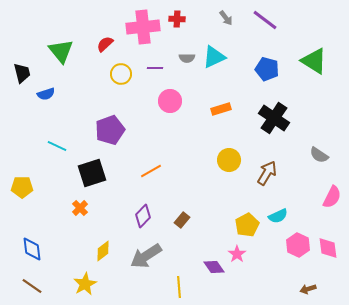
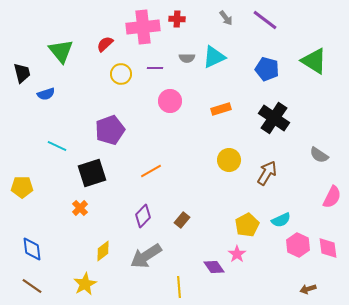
cyan semicircle at (278, 216): moved 3 px right, 4 px down
